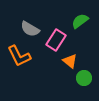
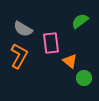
gray semicircle: moved 7 px left
pink rectangle: moved 5 px left, 3 px down; rotated 40 degrees counterclockwise
orange L-shape: rotated 125 degrees counterclockwise
